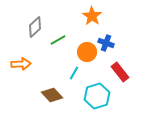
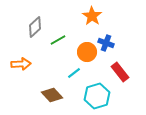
cyan line: rotated 24 degrees clockwise
